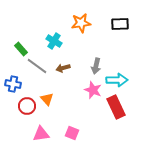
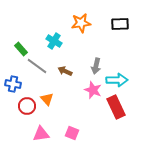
brown arrow: moved 2 px right, 3 px down; rotated 40 degrees clockwise
